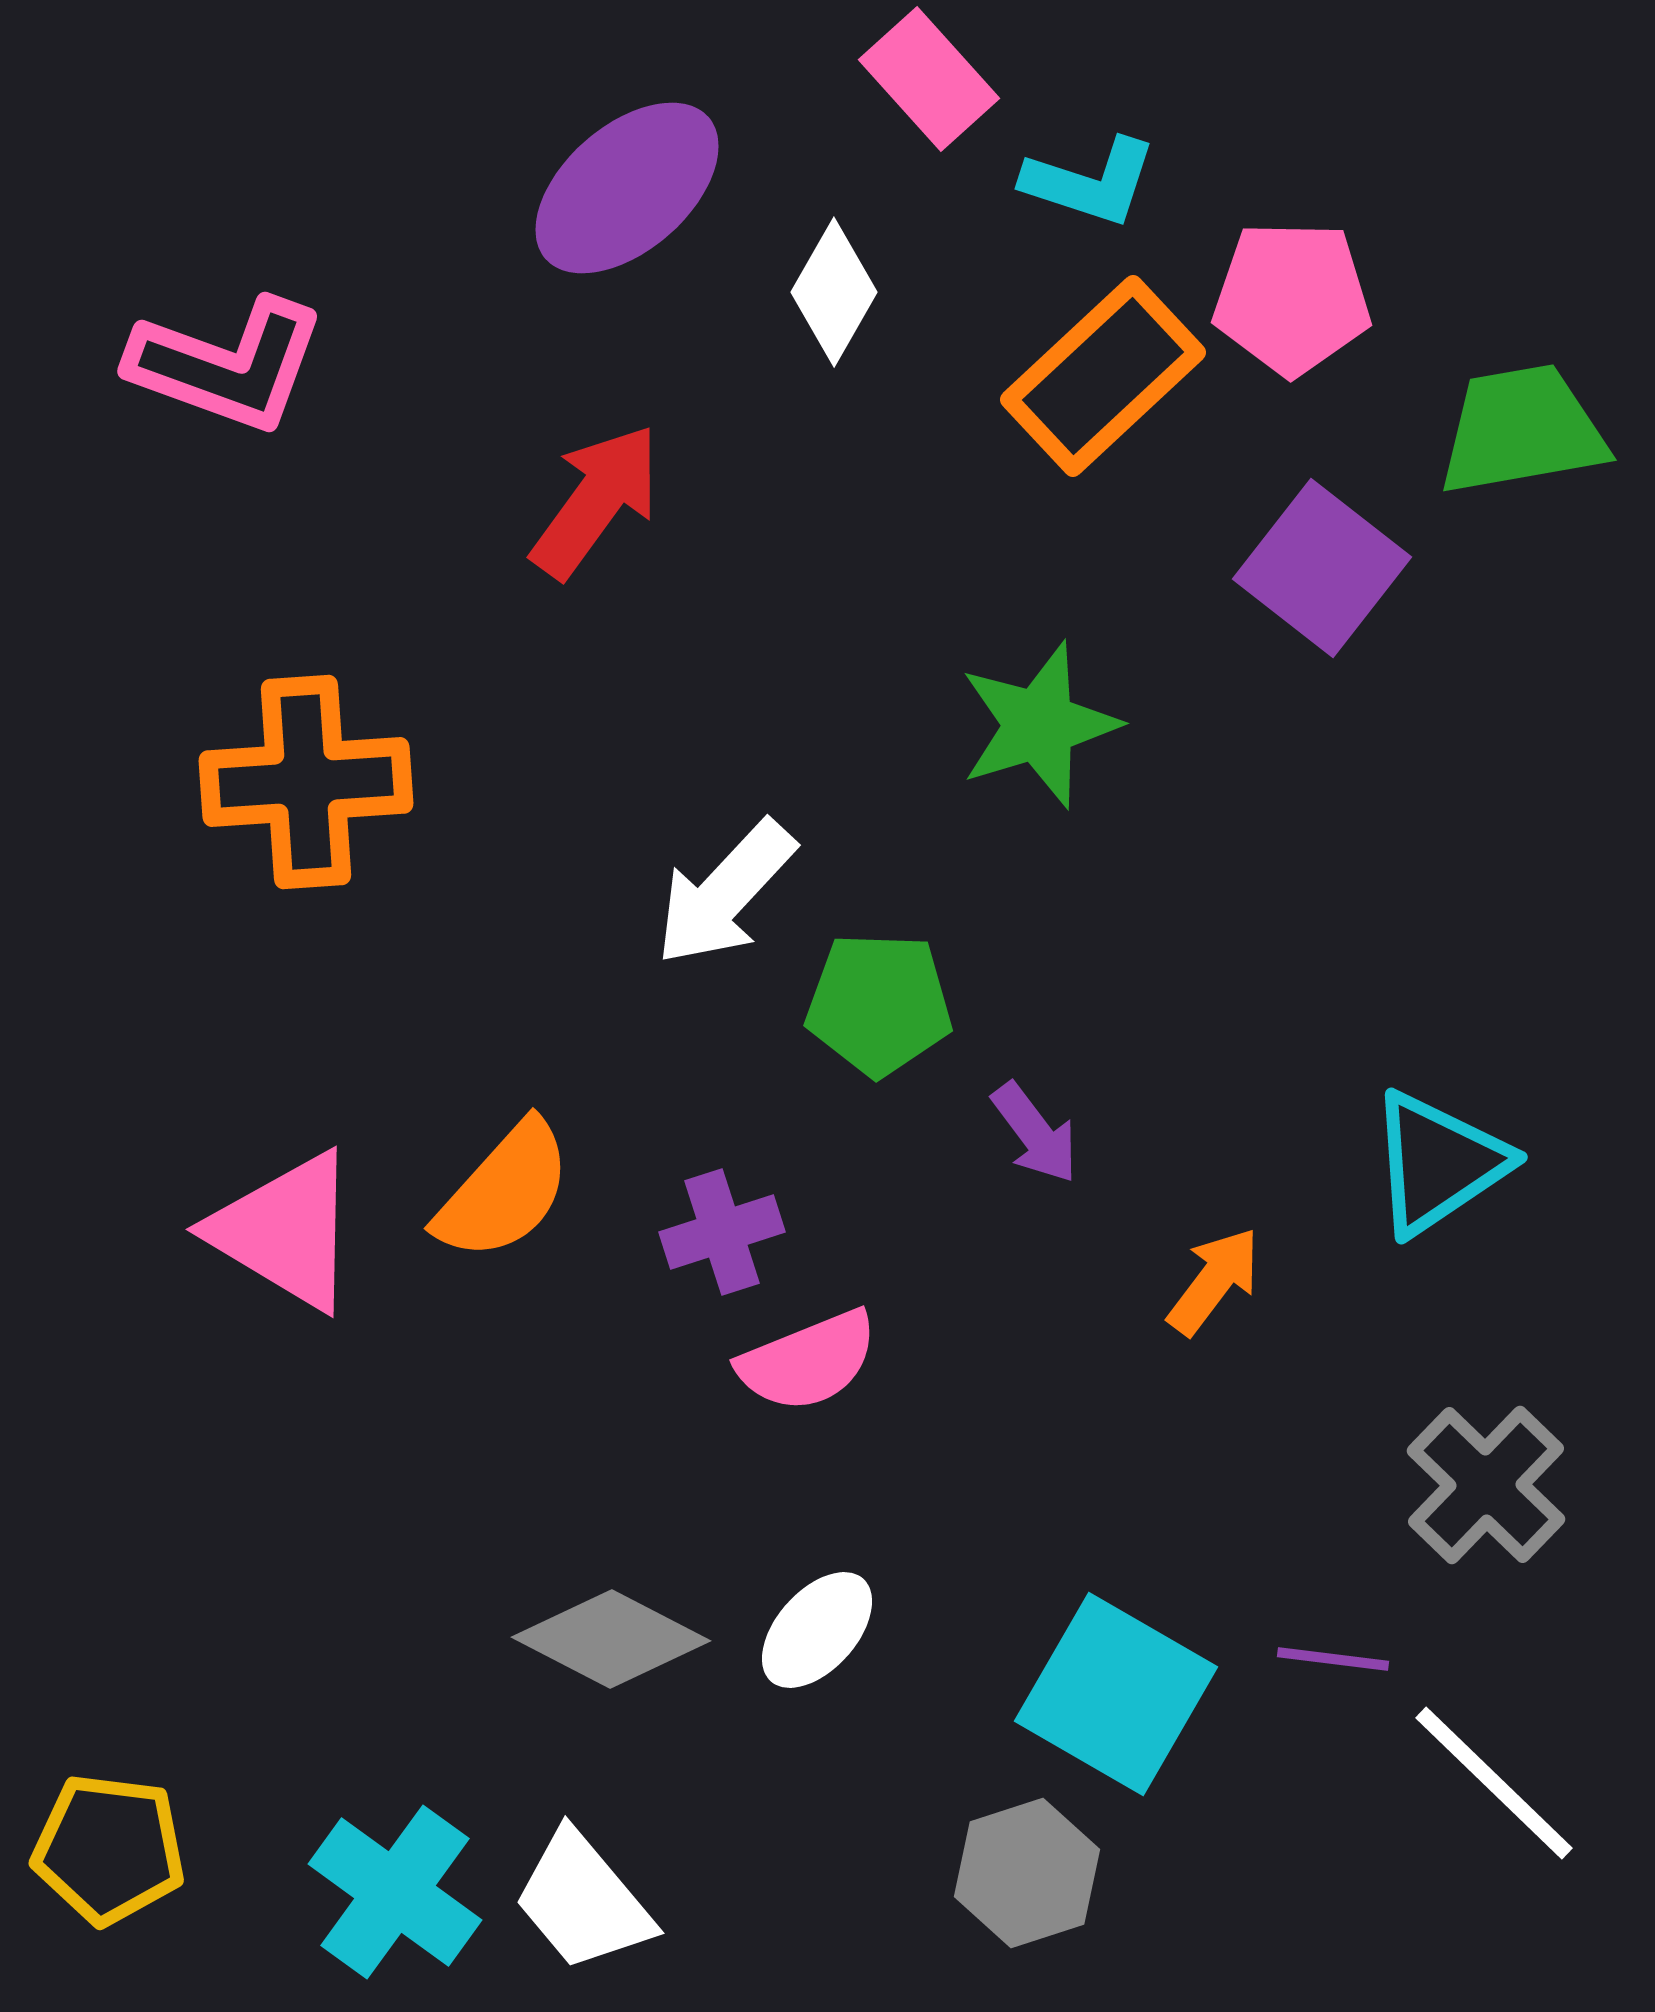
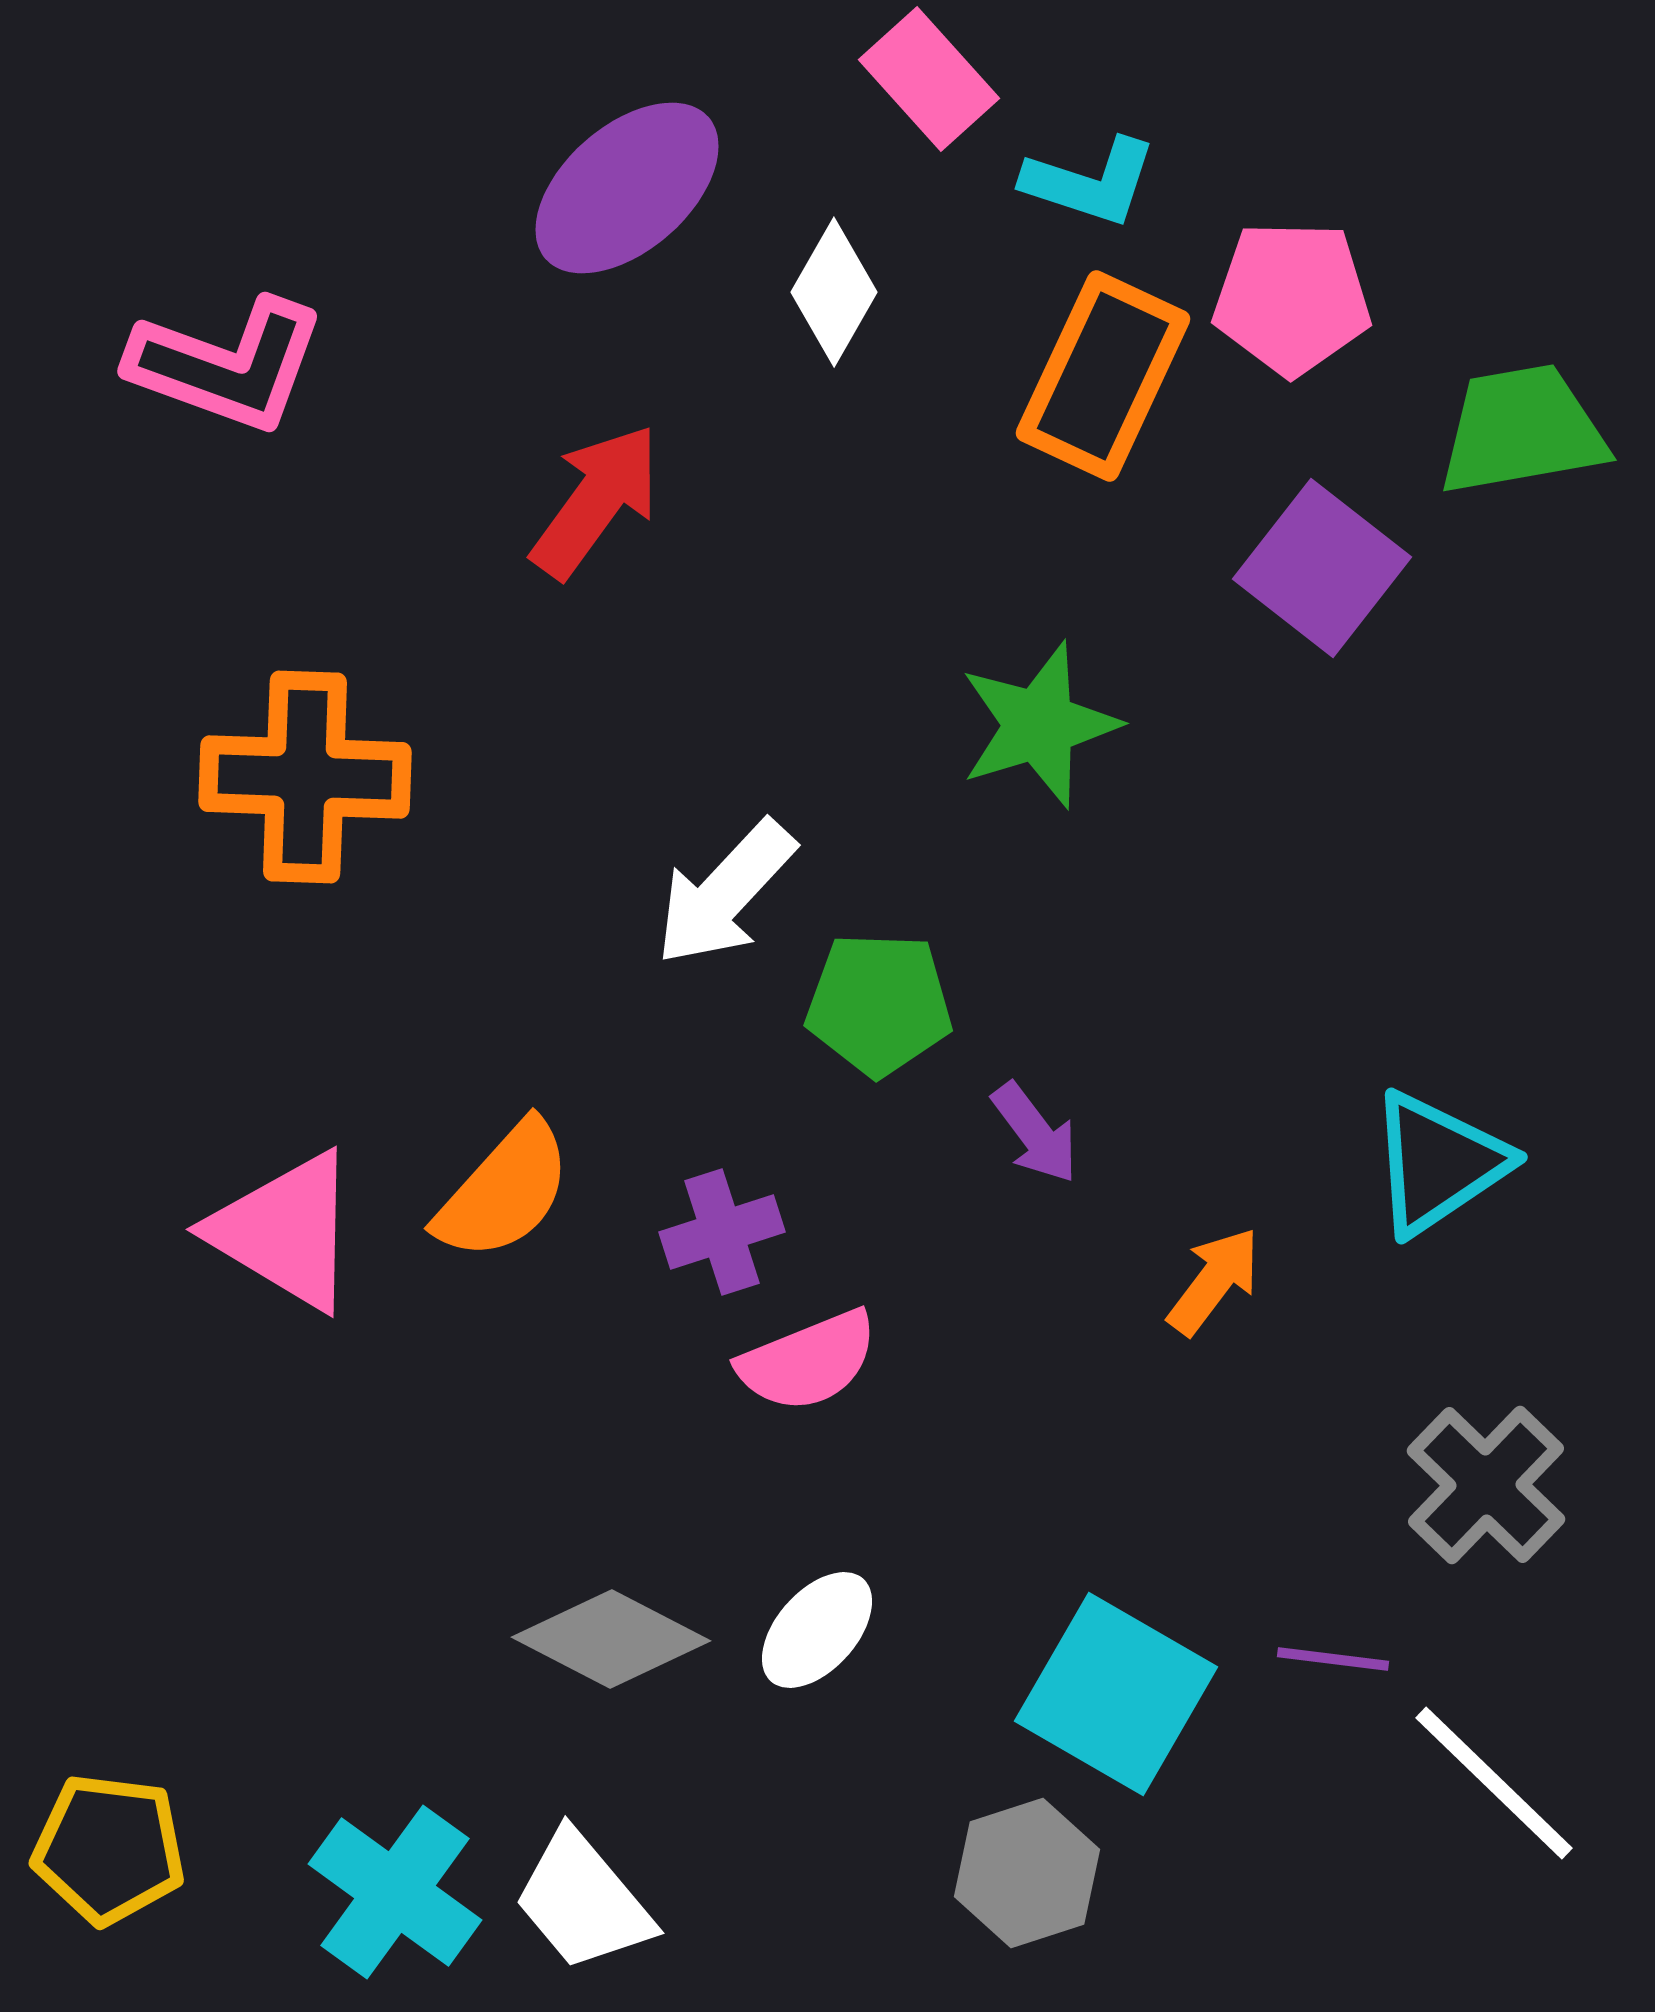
orange rectangle: rotated 22 degrees counterclockwise
orange cross: moved 1 px left, 5 px up; rotated 6 degrees clockwise
